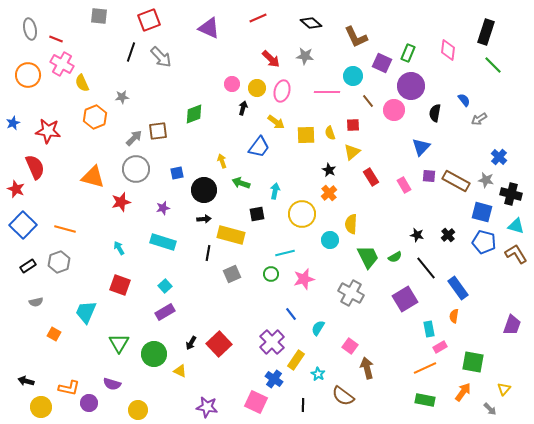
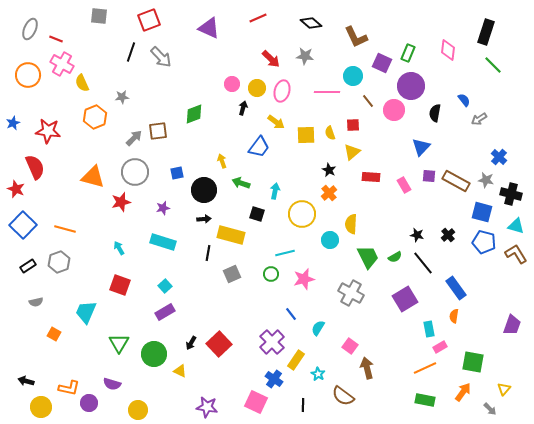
gray ellipse at (30, 29): rotated 35 degrees clockwise
gray circle at (136, 169): moved 1 px left, 3 px down
red rectangle at (371, 177): rotated 54 degrees counterclockwise
black square at (257, 214): rotated 28 degrees clockwise
black line at (426, 268): moved 3 px left, 5 px up
blue rectangle at (458, 288): moved 2 px left
